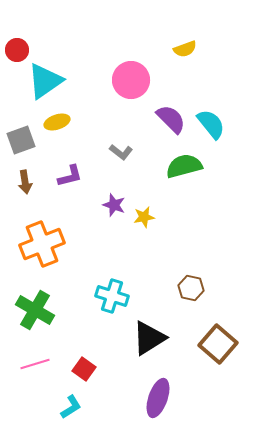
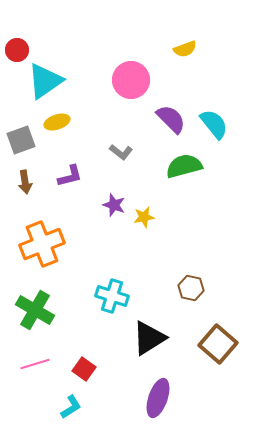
cyan semicircle: moved 3 px right
